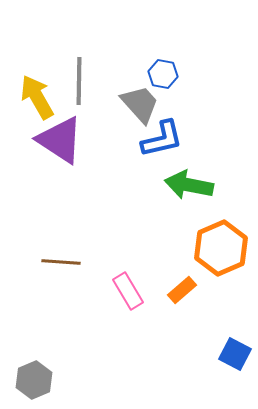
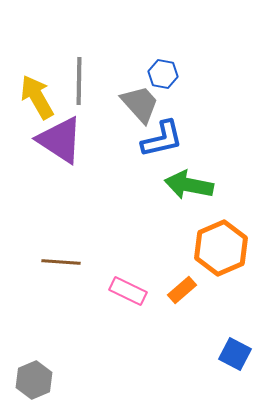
pink rectangle: rotated 33 degrees counterclockwise
